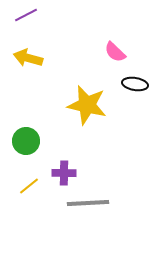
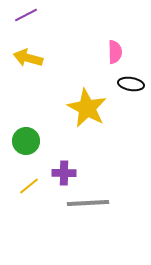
pink semicircle: rotated 135 degrees counterclockwise
black ellipse: moved 4 px left
yellow star: moved 3 px down; rotated 15 degrees clockwise
